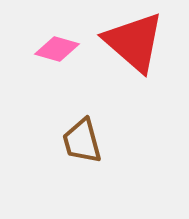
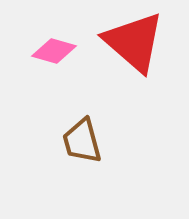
pink diamond: moved 3 px left, 2 px down
